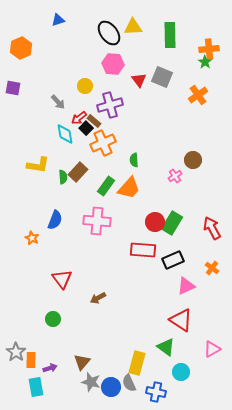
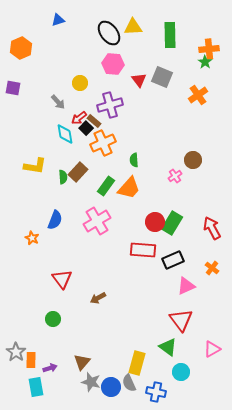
yellow circle at (85, 86): moved 5 px left, 3 px up
yellow L-shape at (38, 165): moved 3 px left, 1 px down
pink cross at (97, 221): rotated 36 degrees counterclockwise
red triangle at (181, 320): rotated 20 degrees clockwise
green triangle at (166, 347): moved 2 px right
